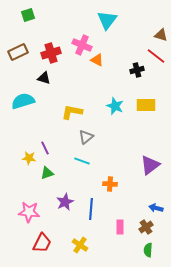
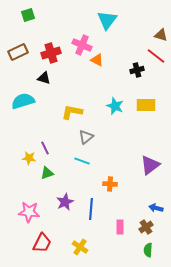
yellow cross: moved 2 px down
